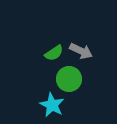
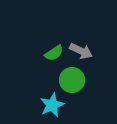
green circle: moved 3 px right, 1 px down
cyan star: rotated 20 degrees clockwise
